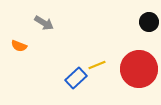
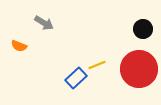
black circle: moved 6 px left, 7 px down
